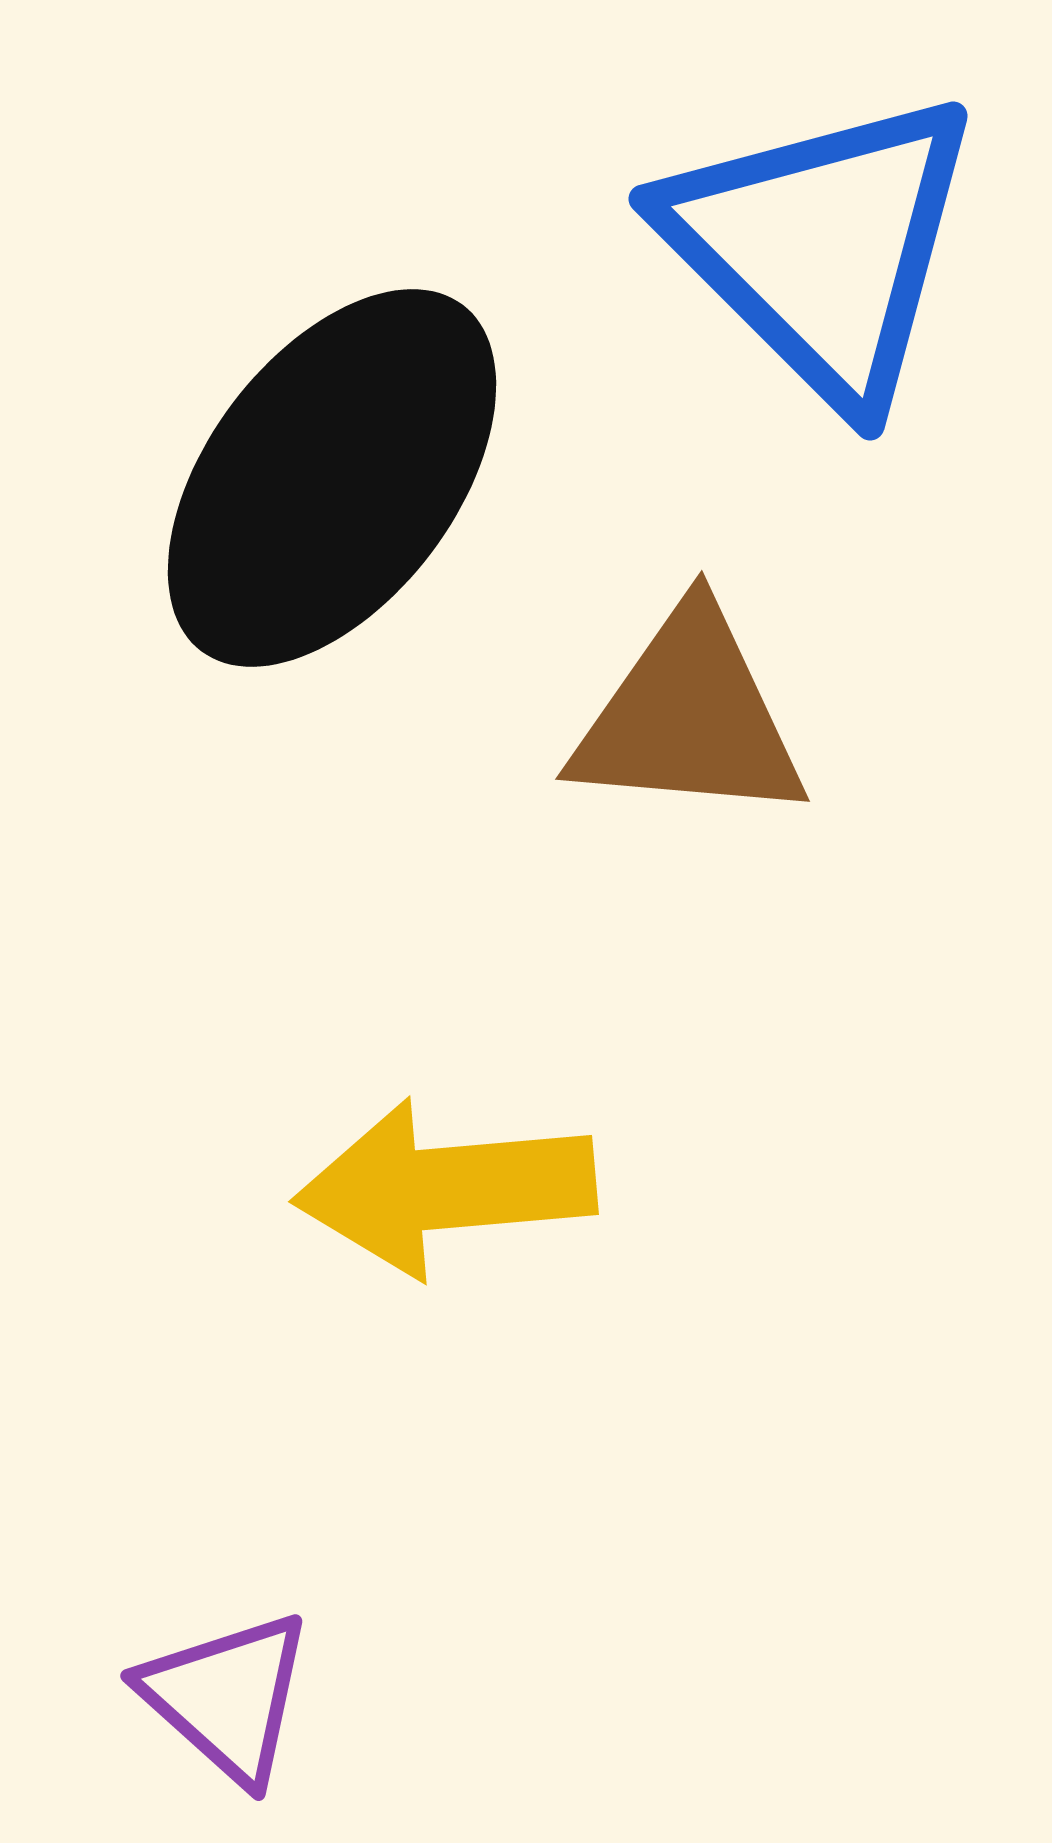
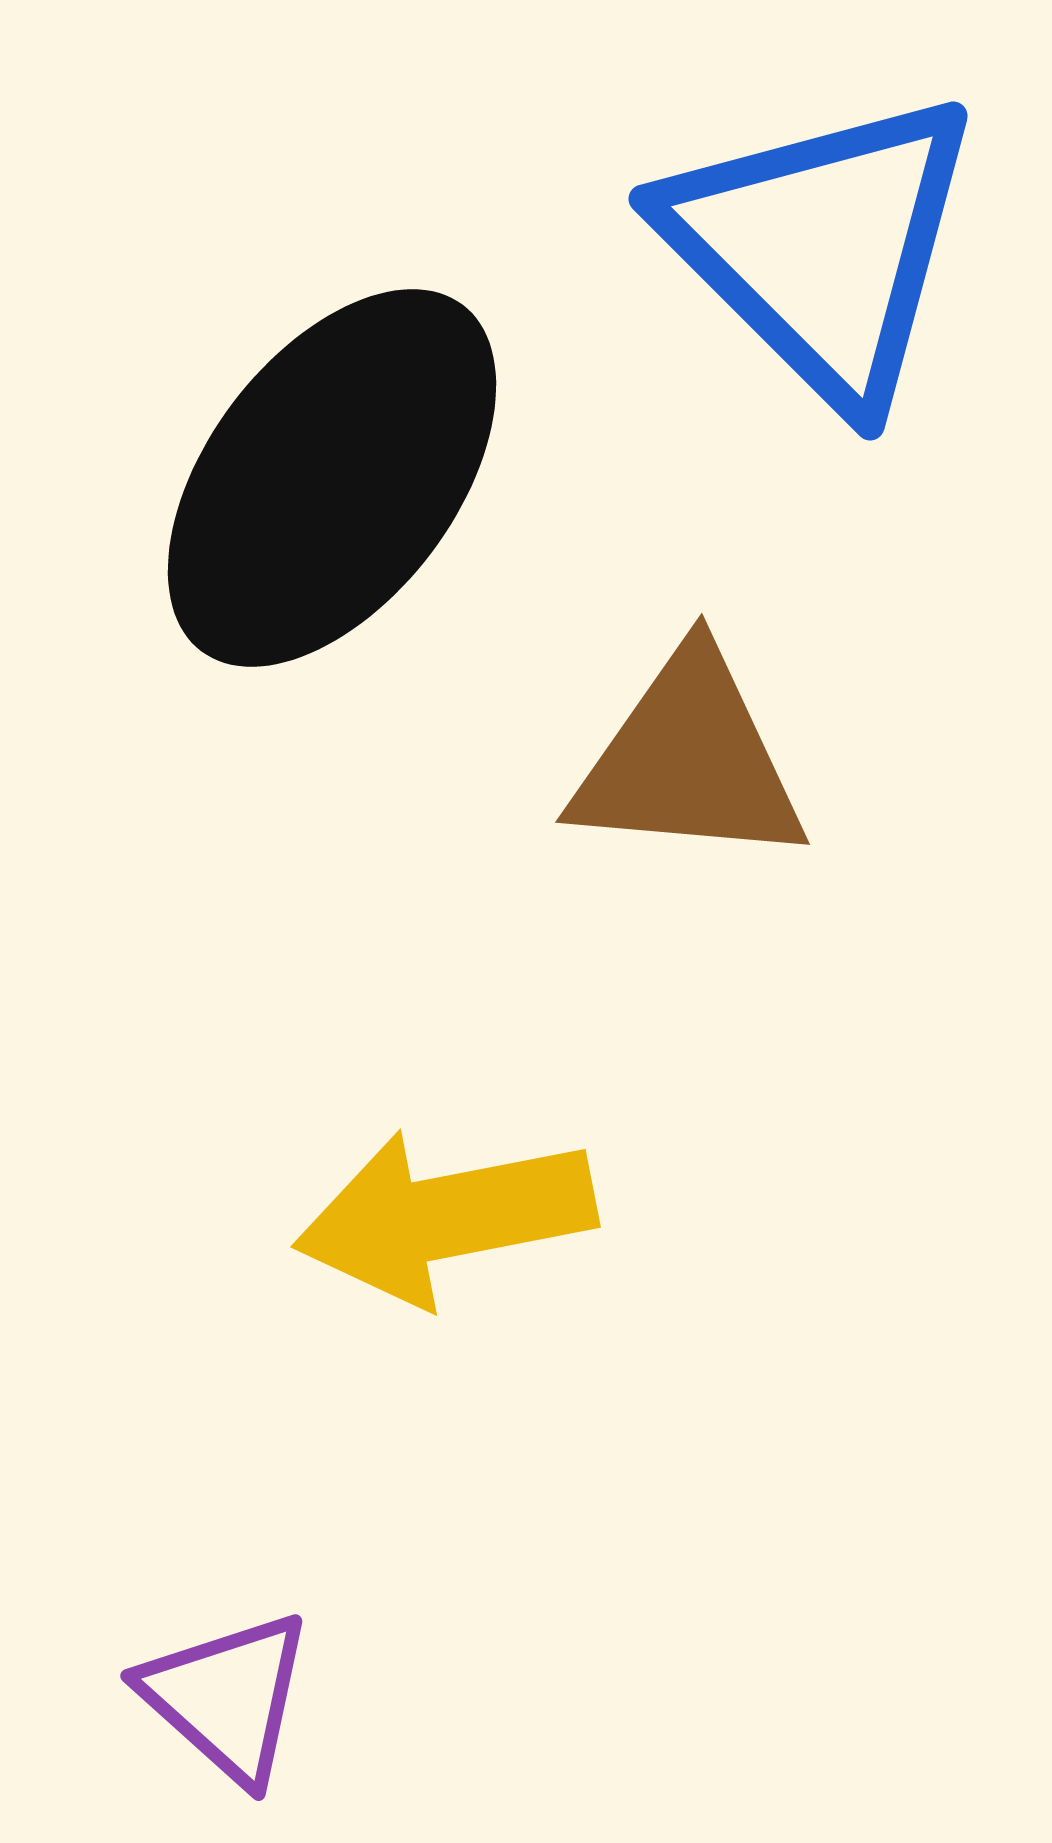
brown triangle: moved 43 px down
yellow arrow: moved 29 px down; rotated 6 degrees counterclockwise
